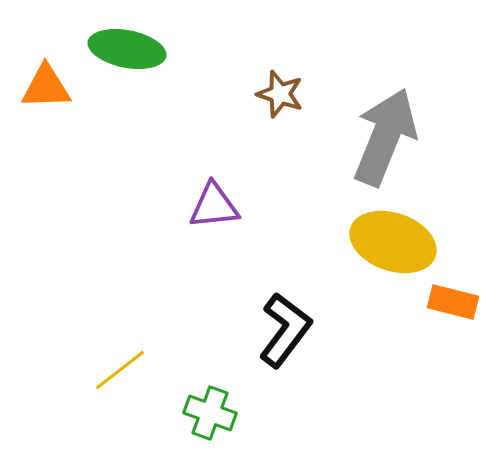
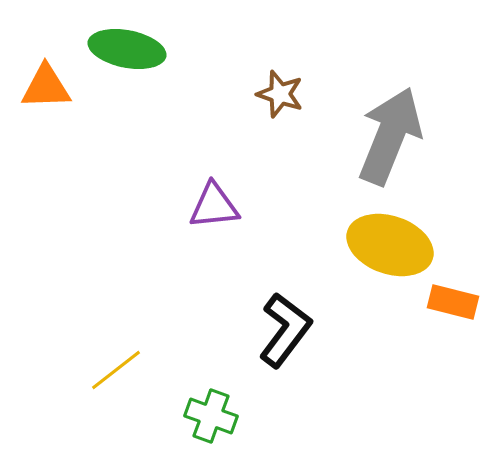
gray arrow: moved 5 px right, 1 px up
yellow ellipse: moved 3 px left, 3 px down
yellow line: moved 4 px left
green cross: moved 1 px right, 3 px down
